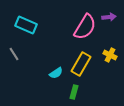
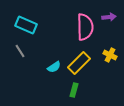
pink semicircle: rotated 32 degrees counterclockwise
gray line: moved 6 px right, 3 px up
yellow rectangle: moved 2 px left, 1 px up; rotated 15 degrees clockwise
cyan semicircle: moved 2 px left, 6 px up
green rectangle: moved 2 px up
